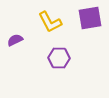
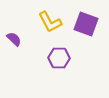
purple square: moved 4 px left, 6 px down; rotated 30 degrees clockwise
purple semicircle: moved 1 px left, 1 px up; rotated 70 degrees clockwise
